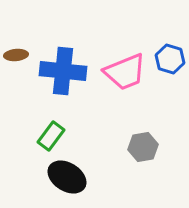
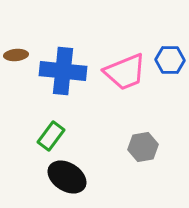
blue hexagon: moved 1 px down; rotated 16 degrees counterclockwise
